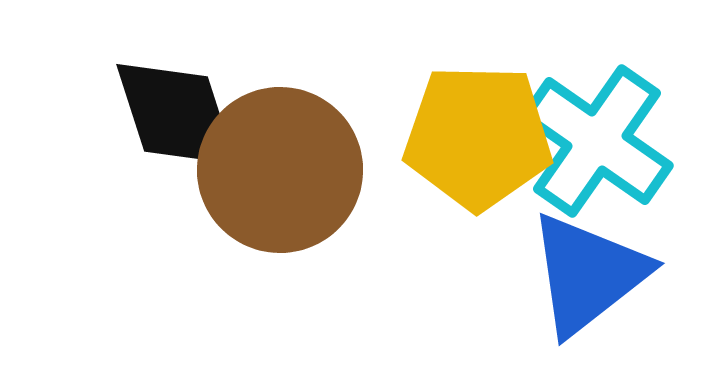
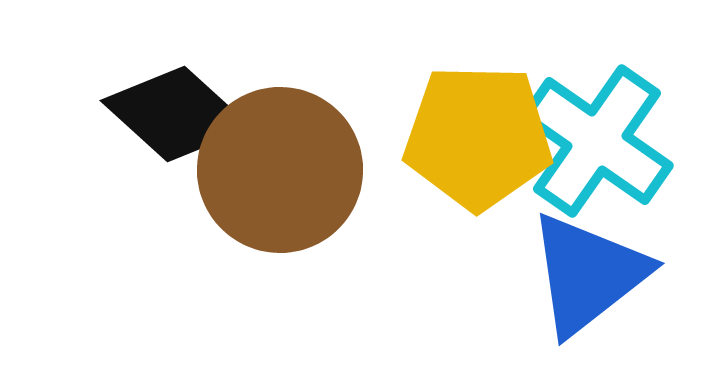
black diamond: rotated 30 degrees counterclockwise
